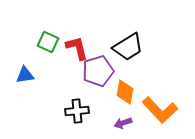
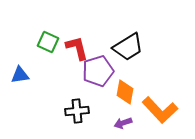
blue triangle: moved 5 px left
